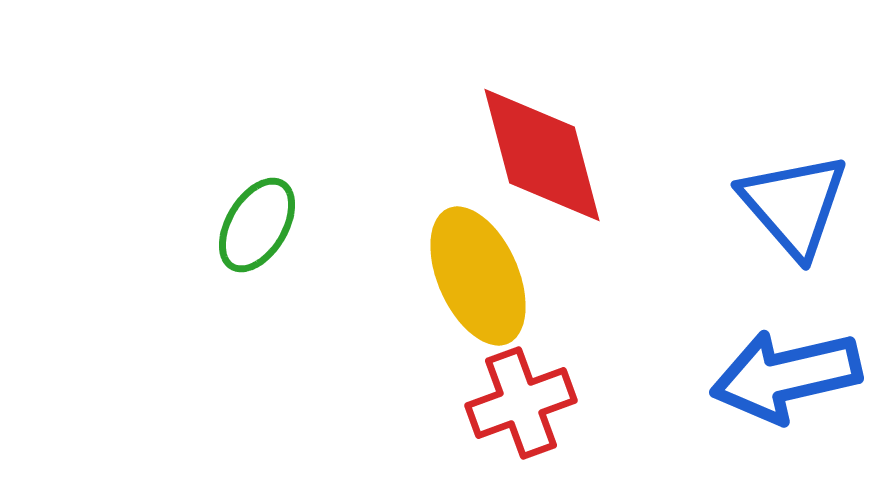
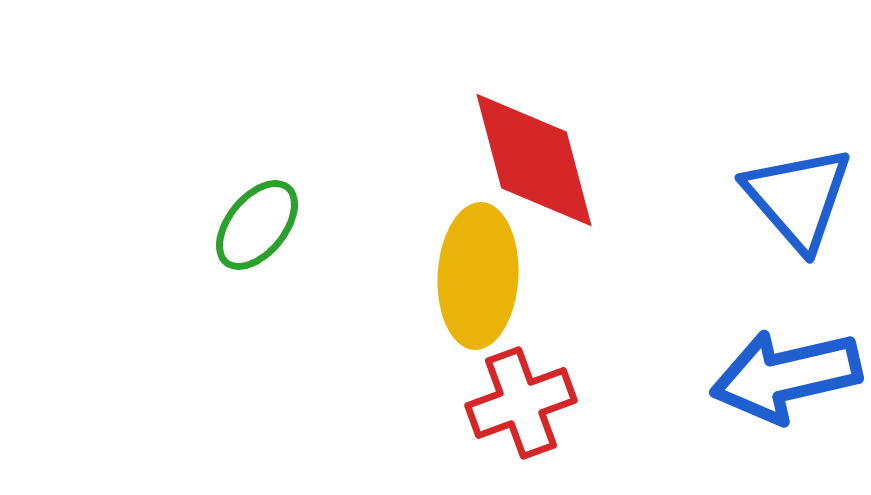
red diamond: moved 8 px left, 5 px down
blue triangle: moved 4 px right, 7 px up
green ellipse: rotated 8 degrees clockwise
yellow ellipse: rotated 27 degrees clockwise
